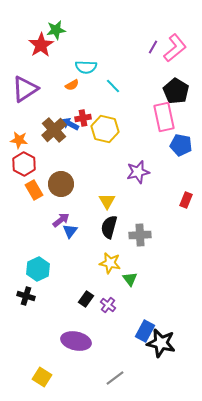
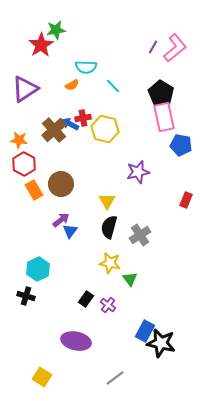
black pentagon: moved 15 px left, 2 px down
gray cross: rotated 30 degrees counterclockwise
